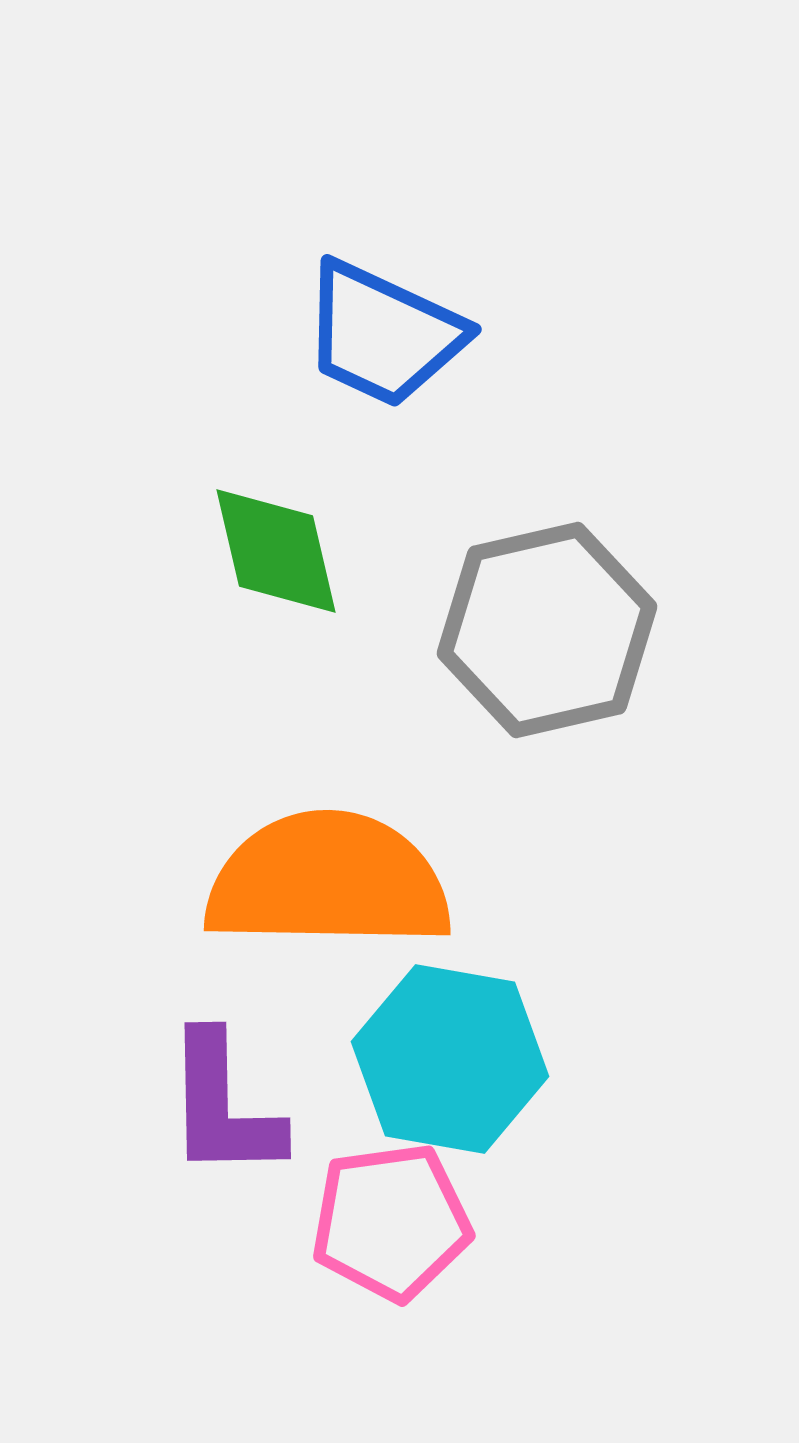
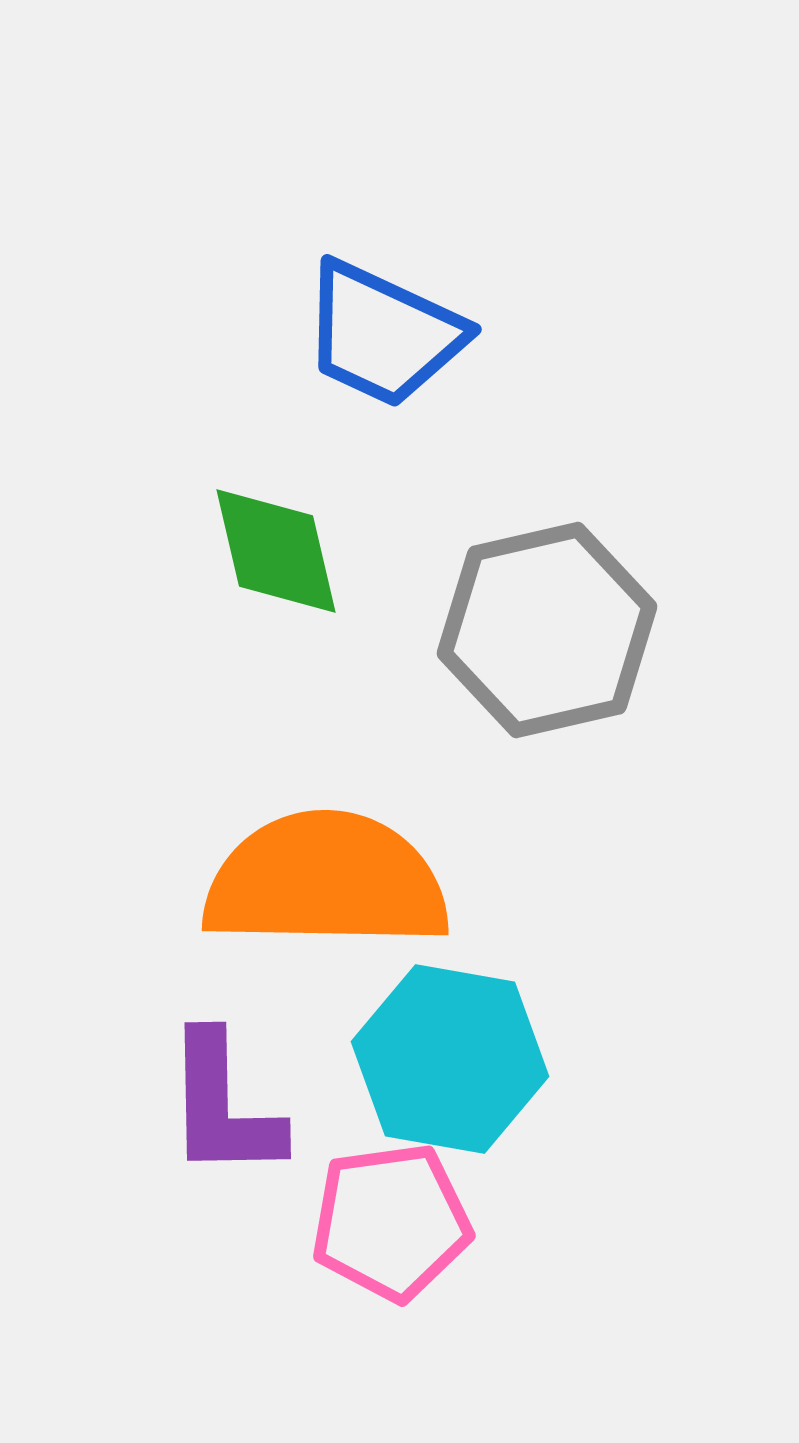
orange semicircle: moved 2 px left
